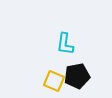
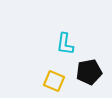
black pentagon: moved 12 px right, 4 px up
